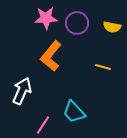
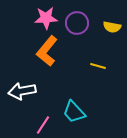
orange L-shape: moved 4 px left, 5 px up
yellow line: moved 5 px left, 1 px up
white arrow: rotated 124 degrees counterclockwise
